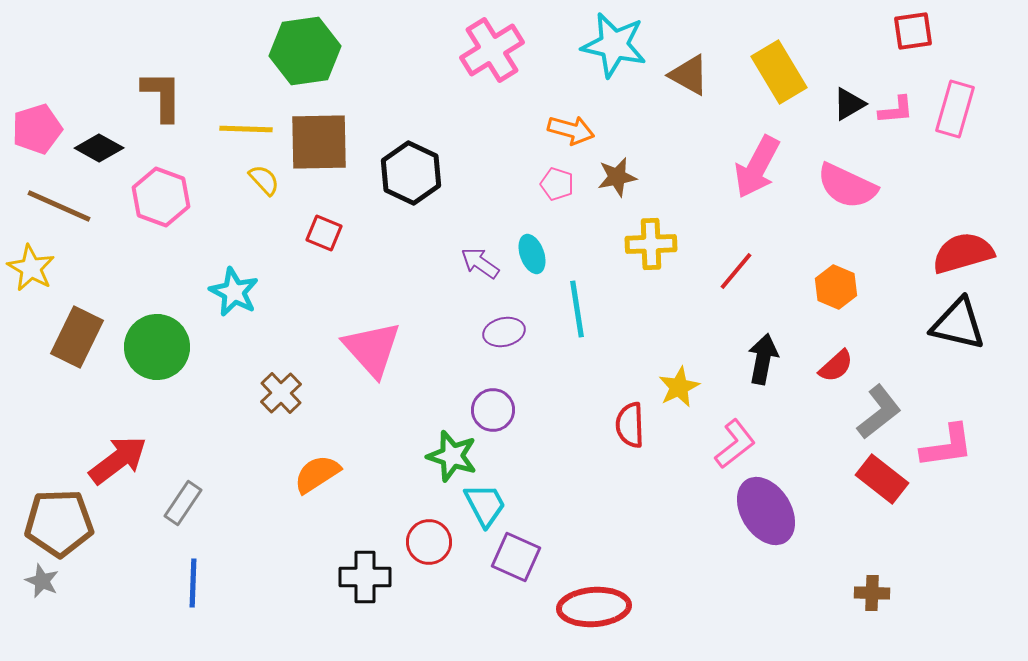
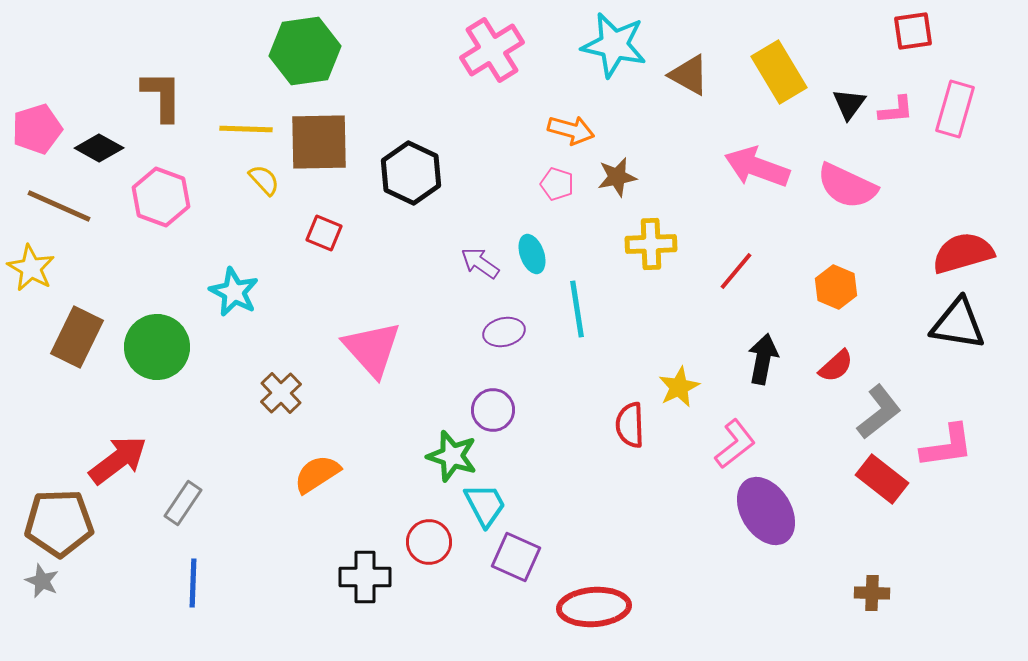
black triangle at (849, 104): rotated 24 degrees counterclockwise
pink arrow at (757, 167): rotated 82 degrees clockwise
black triangle at (958, 324): rotated 4 degrees counterclockwise
